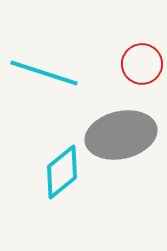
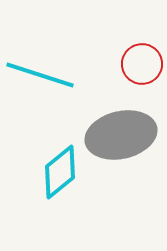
cyan line: moved 4 px left, 2 px down
cyan diamond: moved 2 px left
